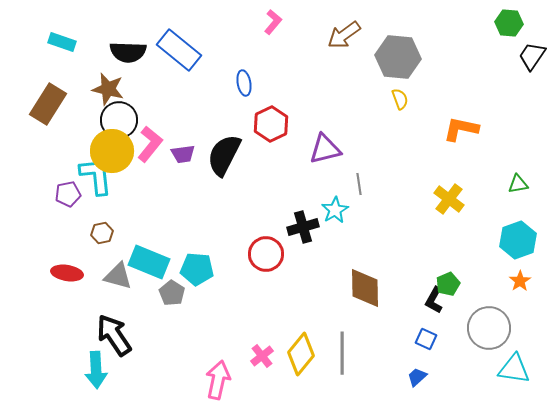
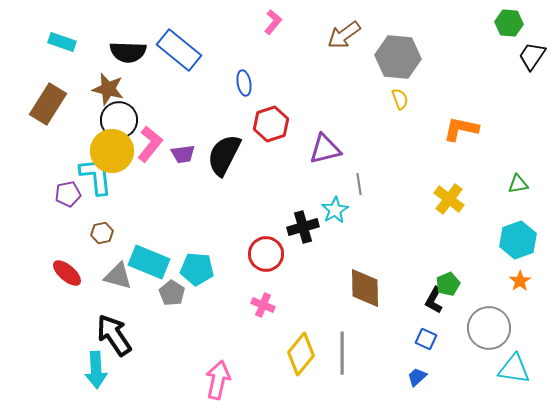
red hexagon at (271, 124): rotated 8 degrees clockwise
red ellipse at (67, 273): rotated 32 degrees clockwise
pink cross at (262, 356): moved 1 px right, 51 px up; rotated 30 degrees counterclockwise
